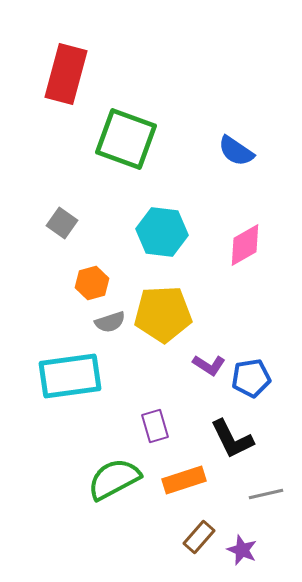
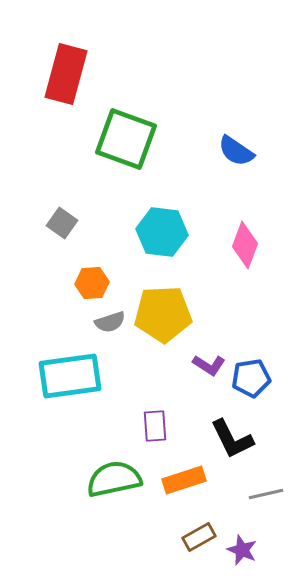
pink diamond: rotated 39 degrees counterclockwise
orange hexagon: rotated 12 degrees clockwise
purple rectangle: rotated 12 degrees clockwise
green semicircle: rotated 16 degrees clockwise
brown rectangle: rotated 20 degrees clockwise
